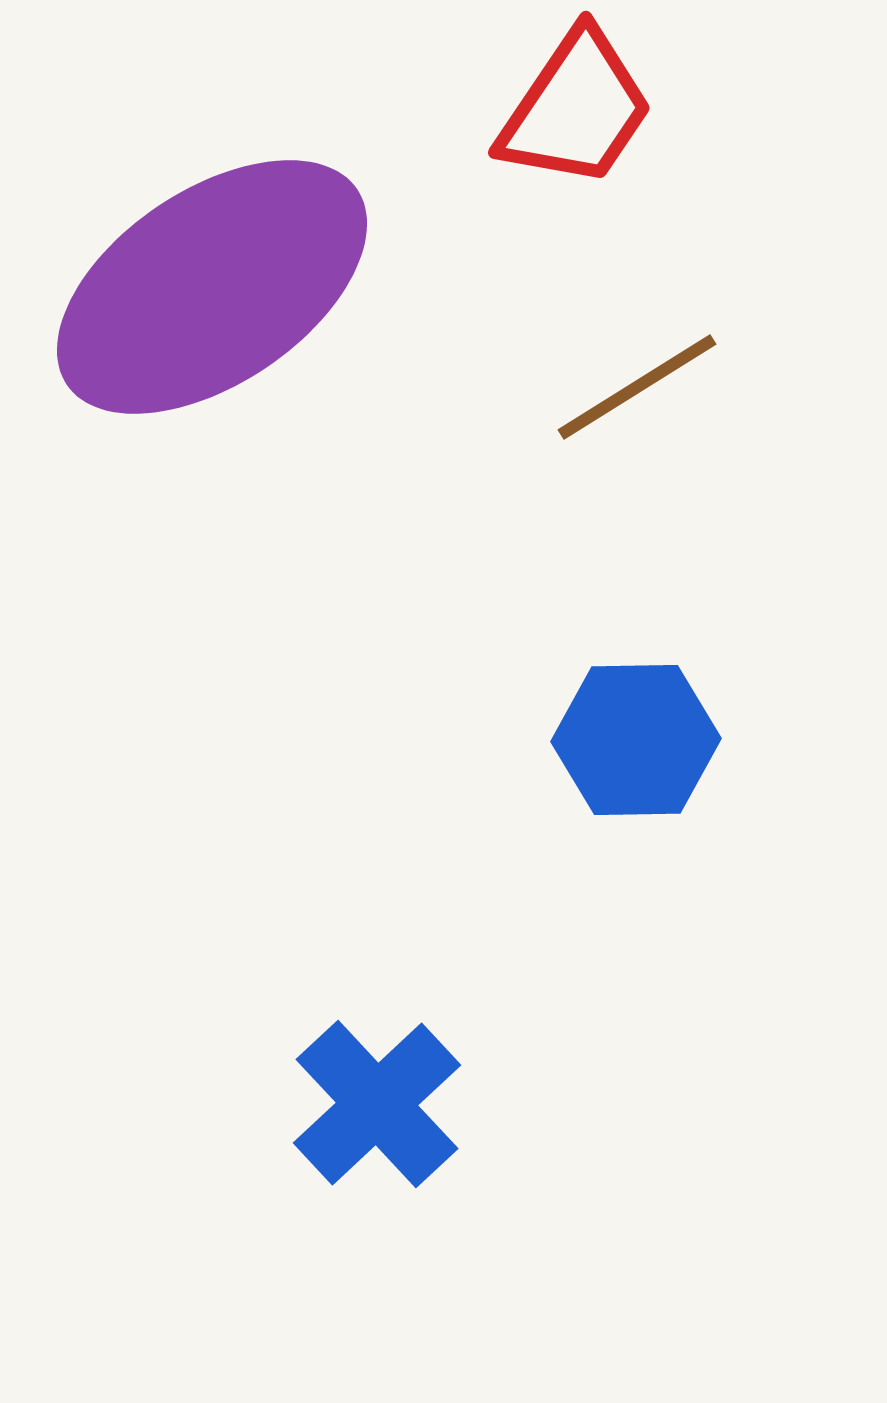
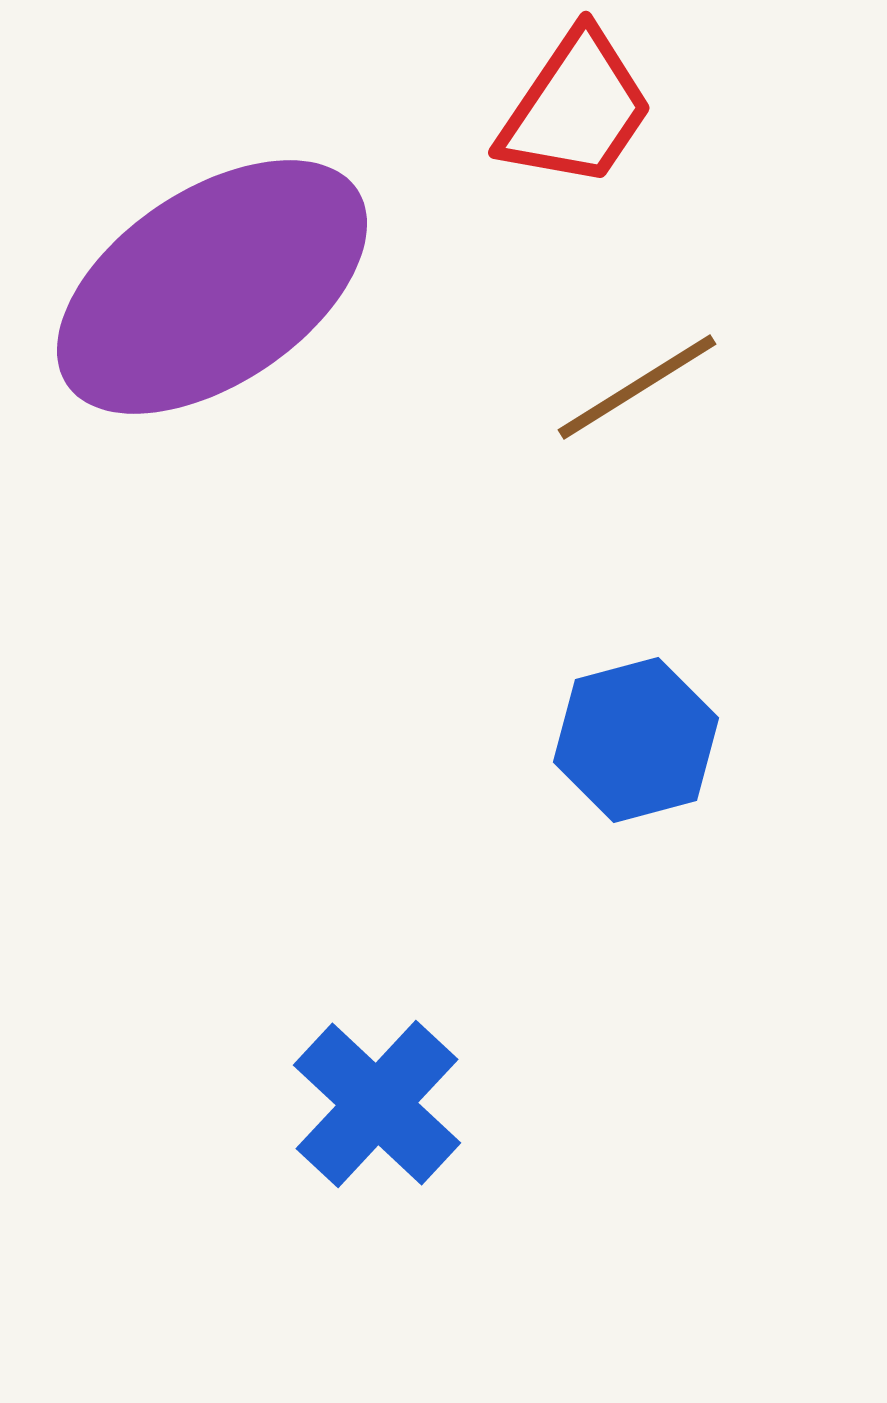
blue hexagon: rotated 14 degrees counterclockwise
blue cross: rotated 4 degrees counterclockwise
